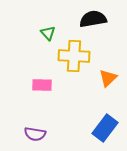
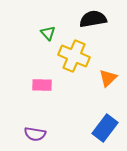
yellow cross: rotated 20 degrees clockwise
